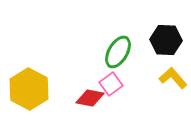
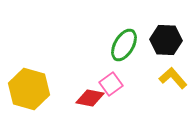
green ellipse: moved 6 px right, 7 px up
yellow hexagon: rotated 12 degrees counterclockwise
